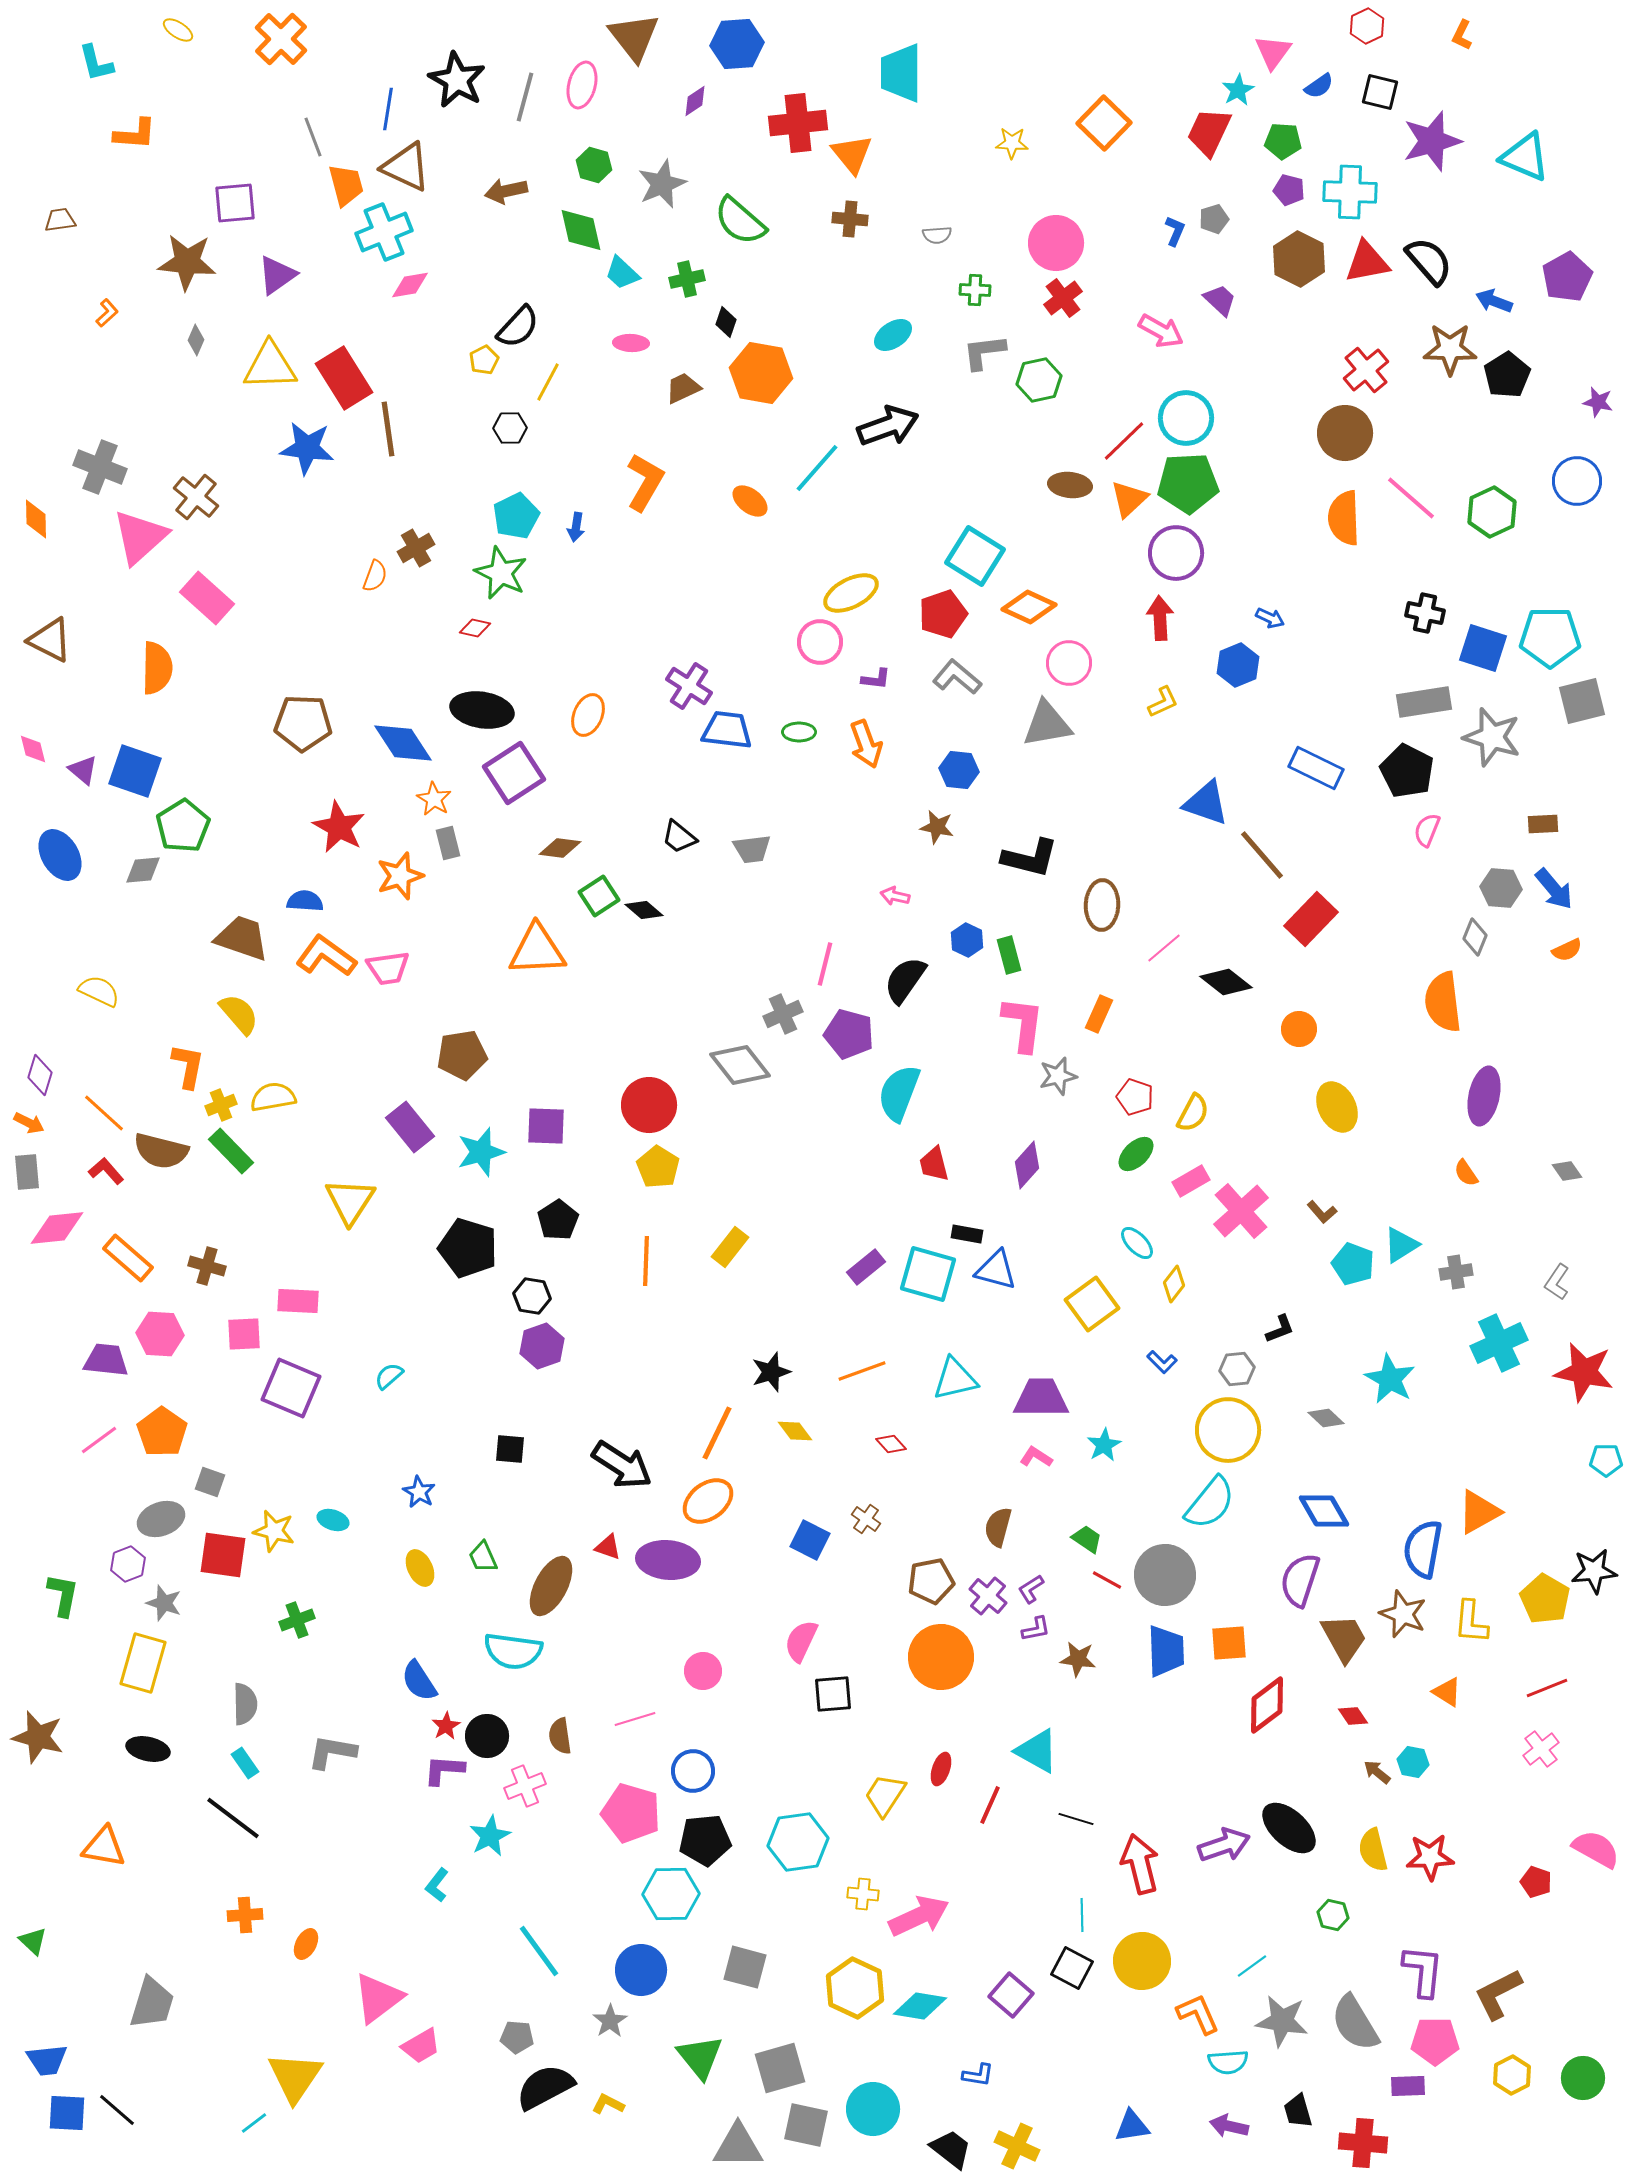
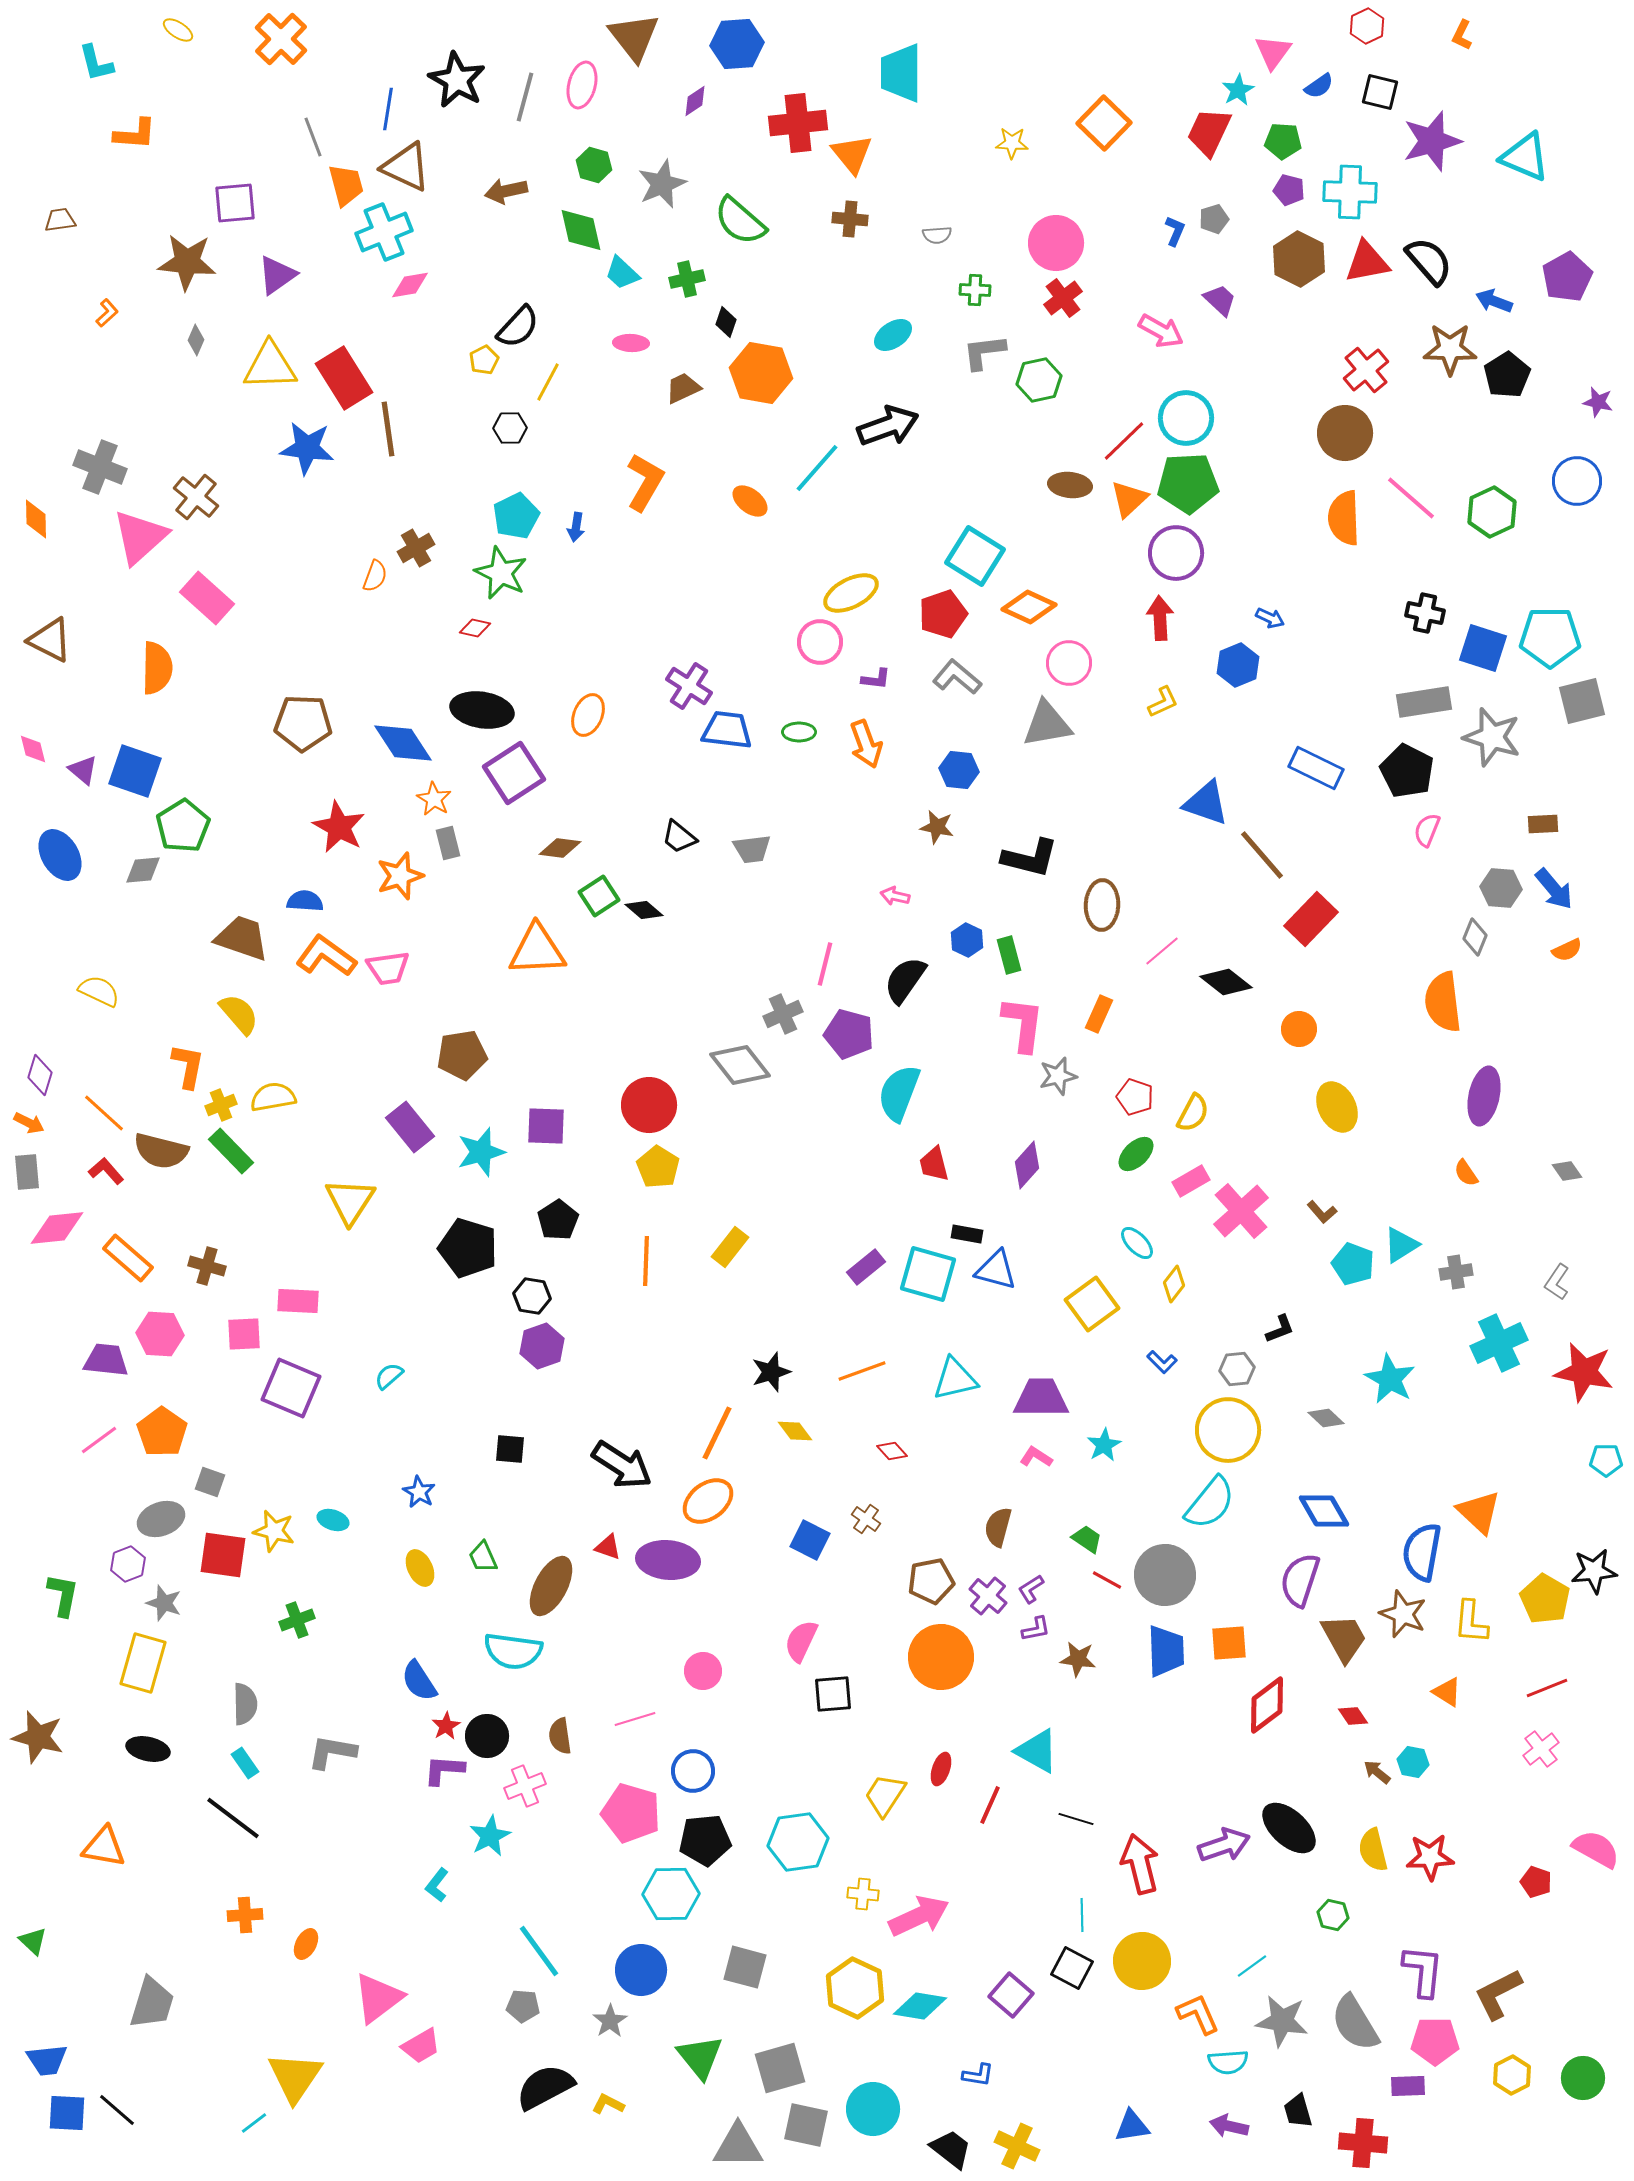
pink line at (1164, 948): moved 2 px left, 3 px down
red diamond at (891, 1444): moved 1 px right, 7 px down
orange triangle at (1479, 1512): rotated 48 degrees counterclockwise
blue semicircle at (1423, 1549): moved 1 px left, 3 px down
gray pentagon at (517, 2037): moved 6 px right, 31 px up
